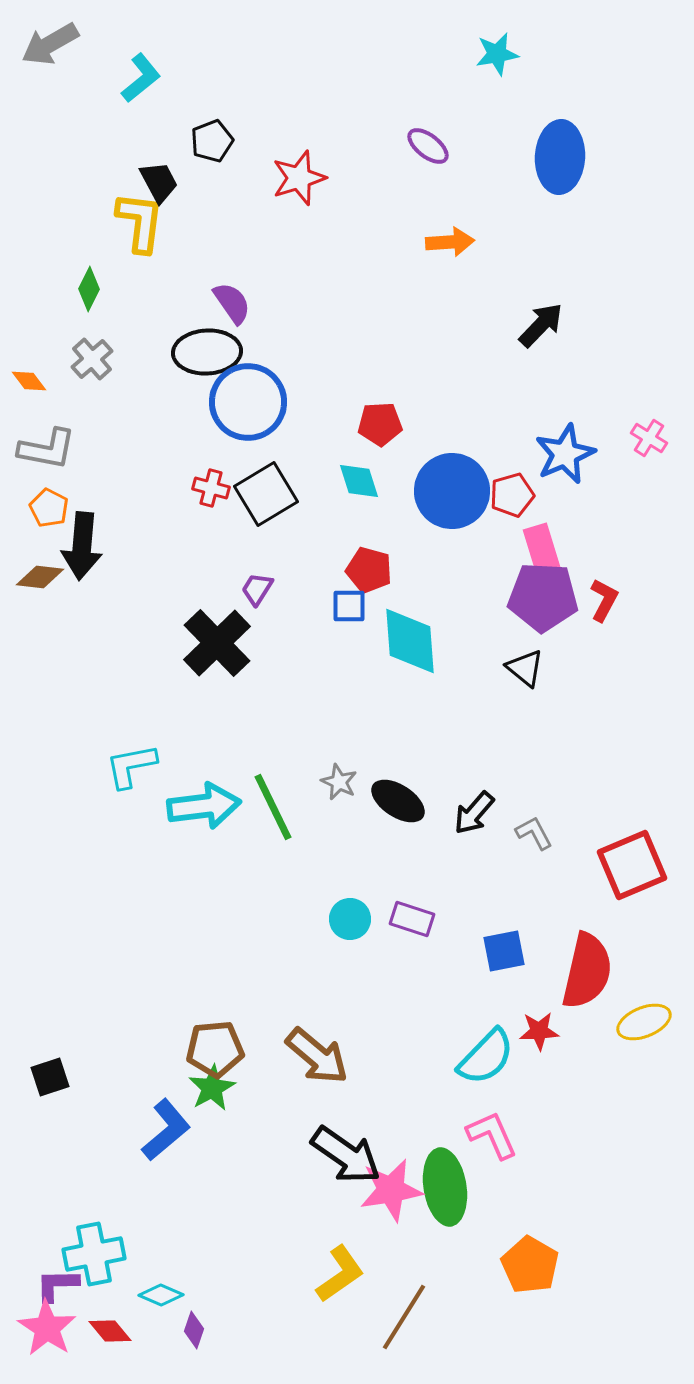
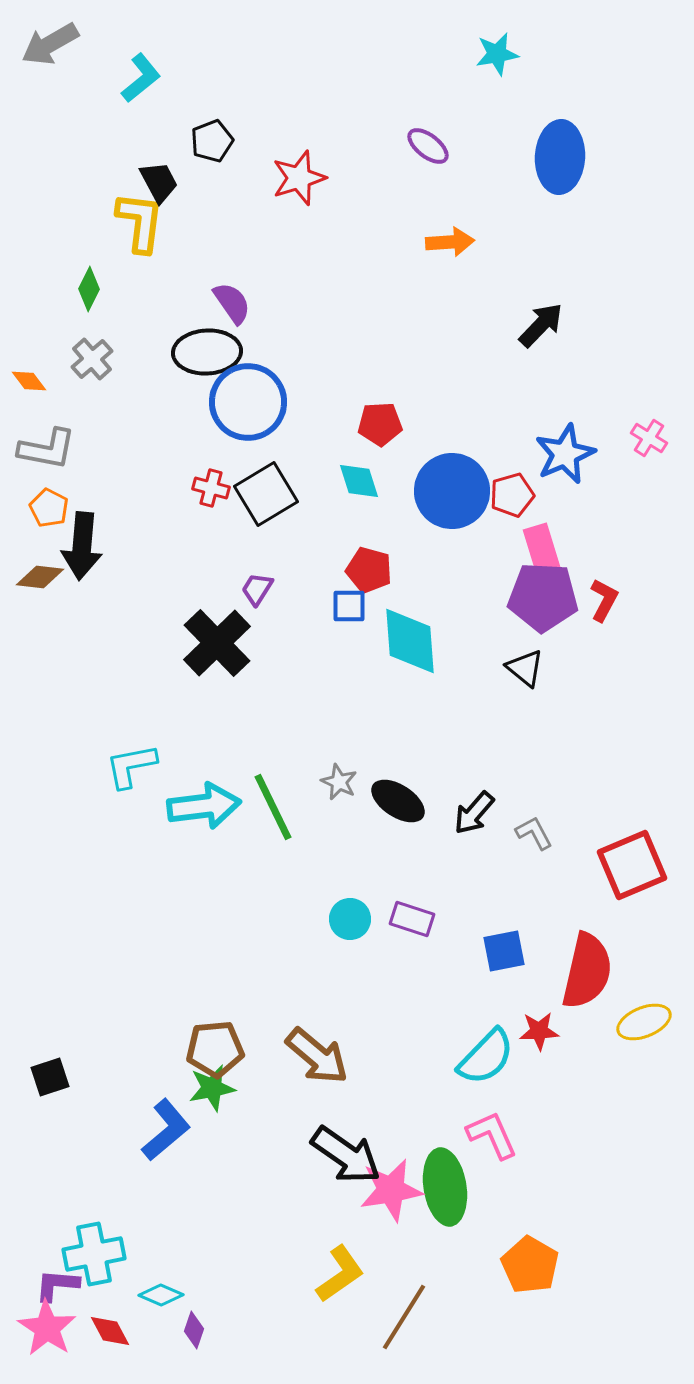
green star at (212, 1088): rotated 18 degrees clockwise
purple L-shape at (57, 1285): rotated 6 degrees clockwise
red diamond at (110, 1331): rotated 12 degrees clockwise
